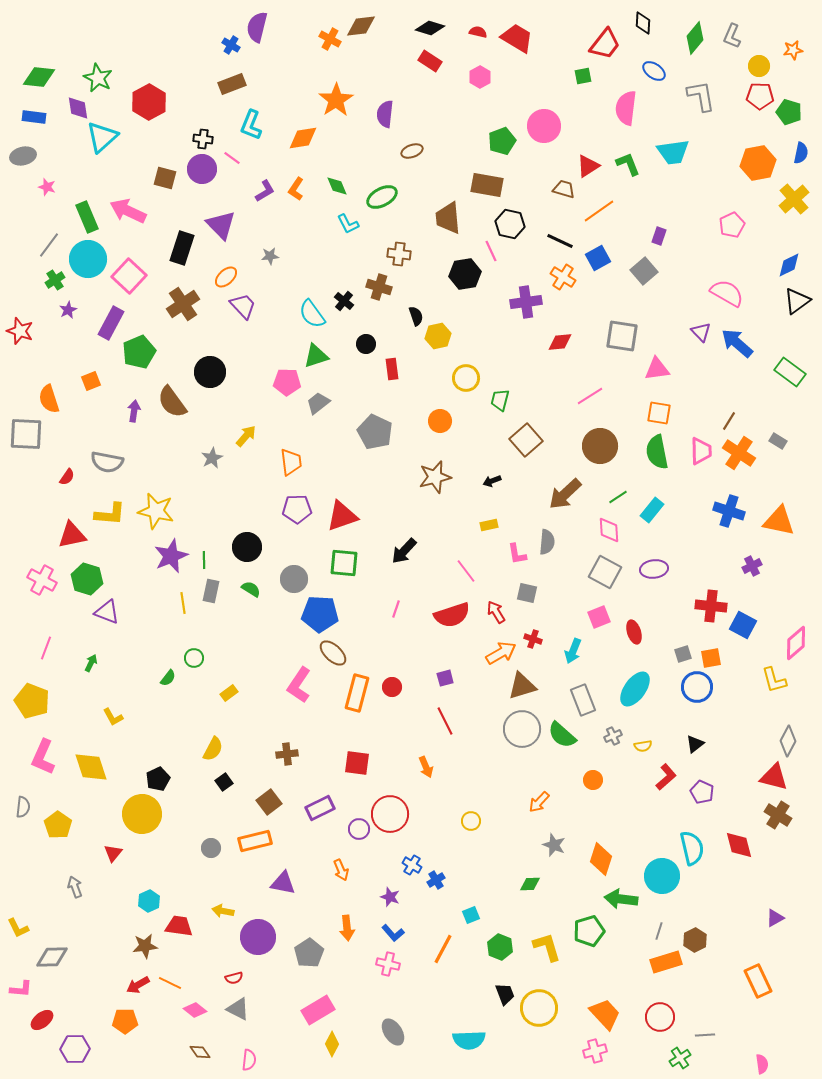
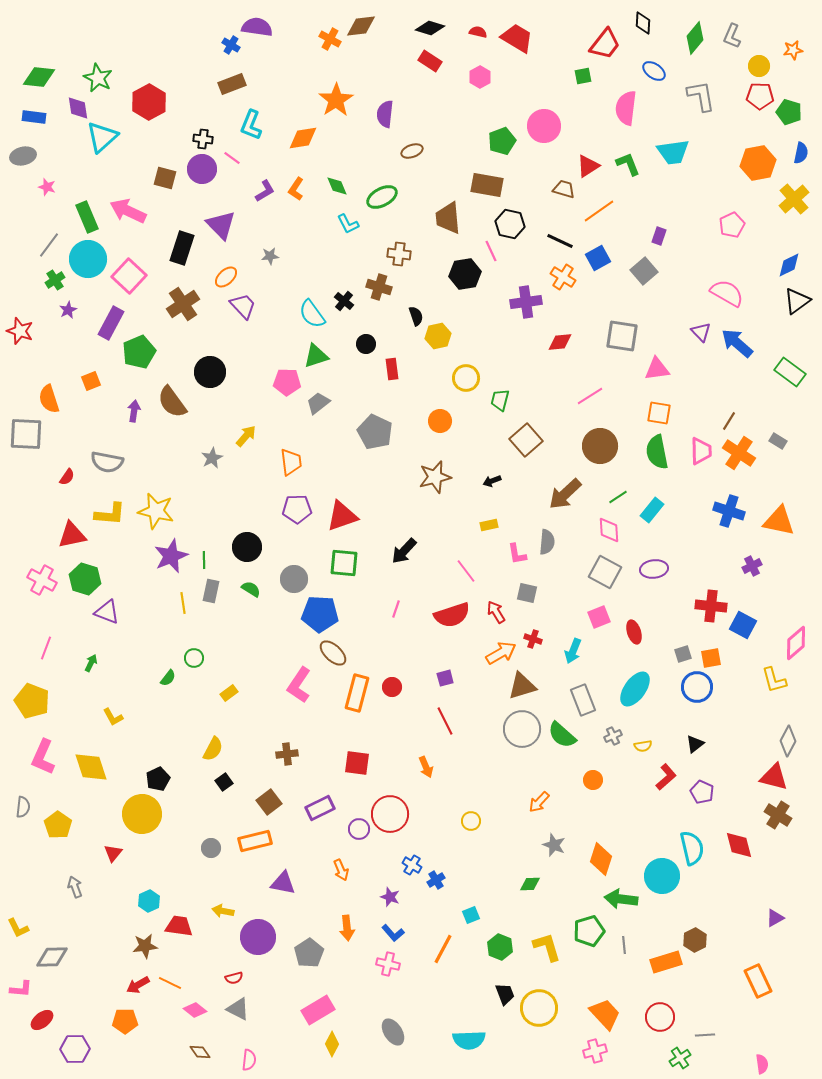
purple semicircle at (257, 27): rotated 84 degrees clockwise
green hexagon at (87, 579): moved 2 px left
gray line at (659, 931): moved 35 px left, 14 px down; rotated 24 degrees counterclockwise
